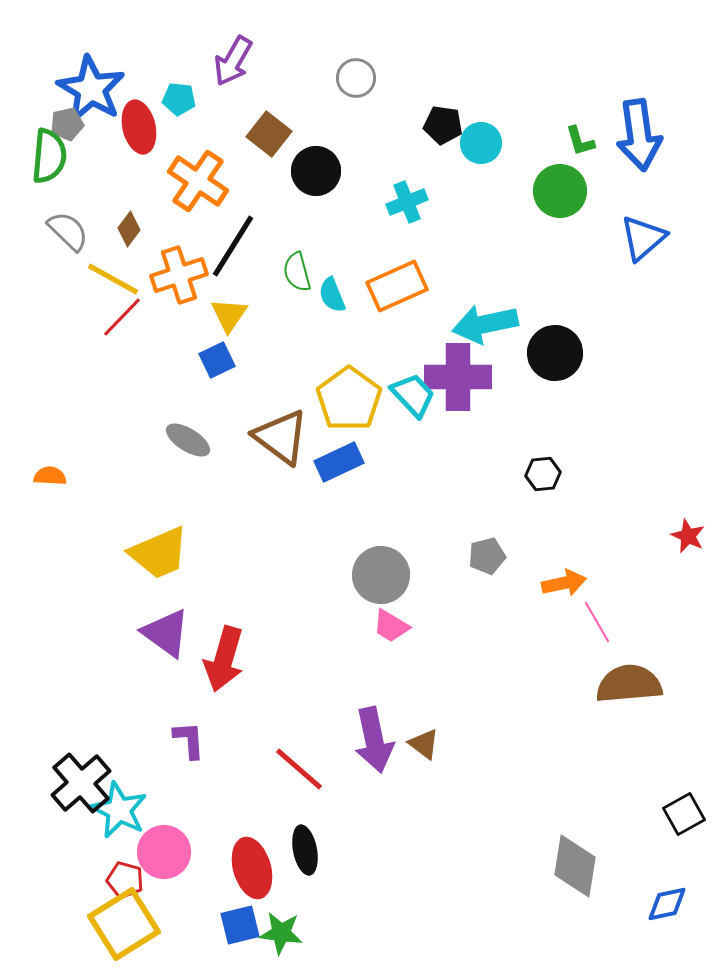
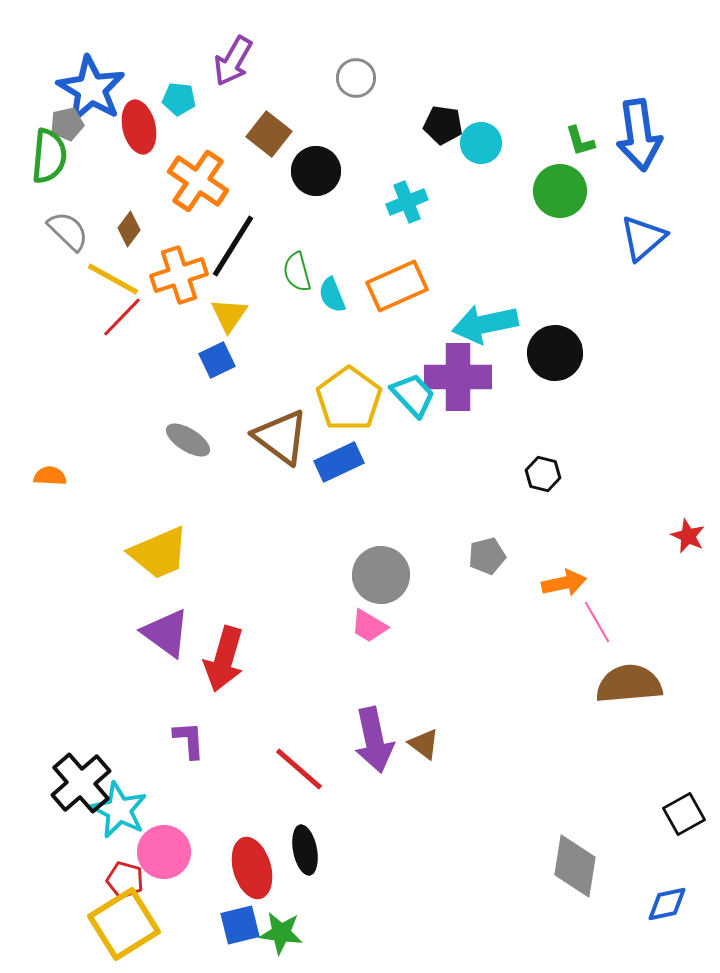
black hexagon at (543, 474): rotated 20 degrees clockwise
pink trapezoid at (391, 626): moved 22 px left
